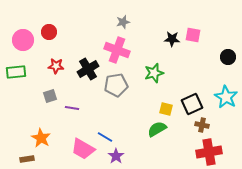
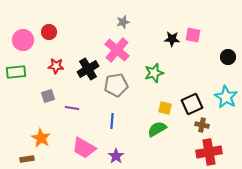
pink cross: rotated 20 degrees clockwise
gray square: moved 2 px left
yellow square: moved 1 px left, 1 px up
blue line: moved 7 px right, 16 px up; rotated 63 degrees clockwise
pink trapezoid: moved 1 px right, 1 px up
